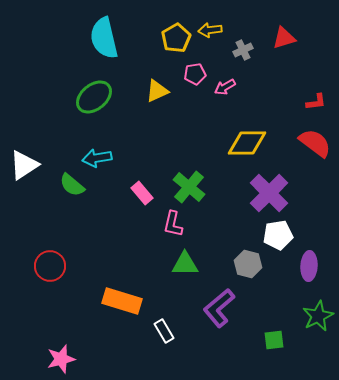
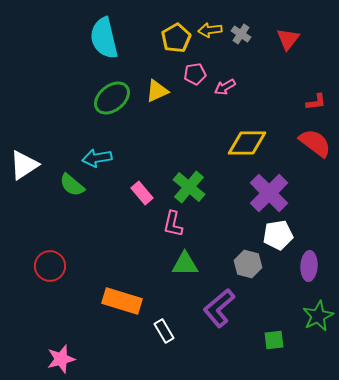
red triangle: moved 4 px right, 1 px down; rotated 35 degrees counterclockwise
gray cross: moved 2 px left, 16 px up; rotated 30 degrees counterclockwise
green ellipse: moved 18 px right, 1 px down
